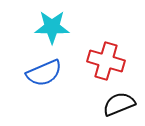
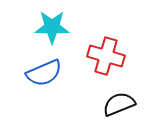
red cross: moved 5 px up
